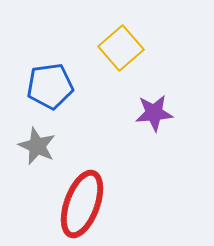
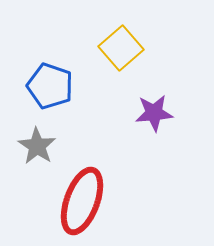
blue pentagon: rotated 27 degrees clockwise
gray star: rotated 9 degrees clockwise
red ellipse: moved 3 px up
